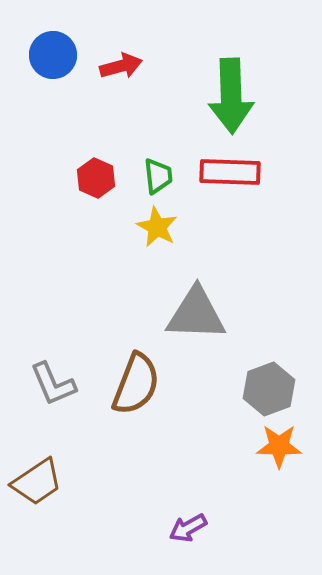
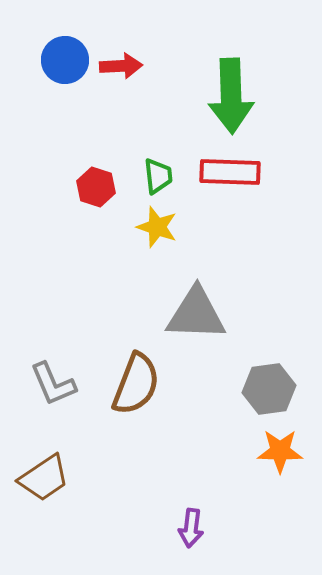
blue circle: moved 12 px right, 5 px down
red arrow: rotated 12 degrees clockwise
red hexagon: moved 9 px down; rotated 6 degrees counterclockwise
yellow star: rotated 9 degrees counterclockwise
gray hexagon: rotated 12 degrees clockwise
orange star: moved 1 px right, 5 px down
brown trapezoid: moved 7 px right, 4 px up
purple arrow: moved 3 px right; rotated 54 degrees counterclockwise
